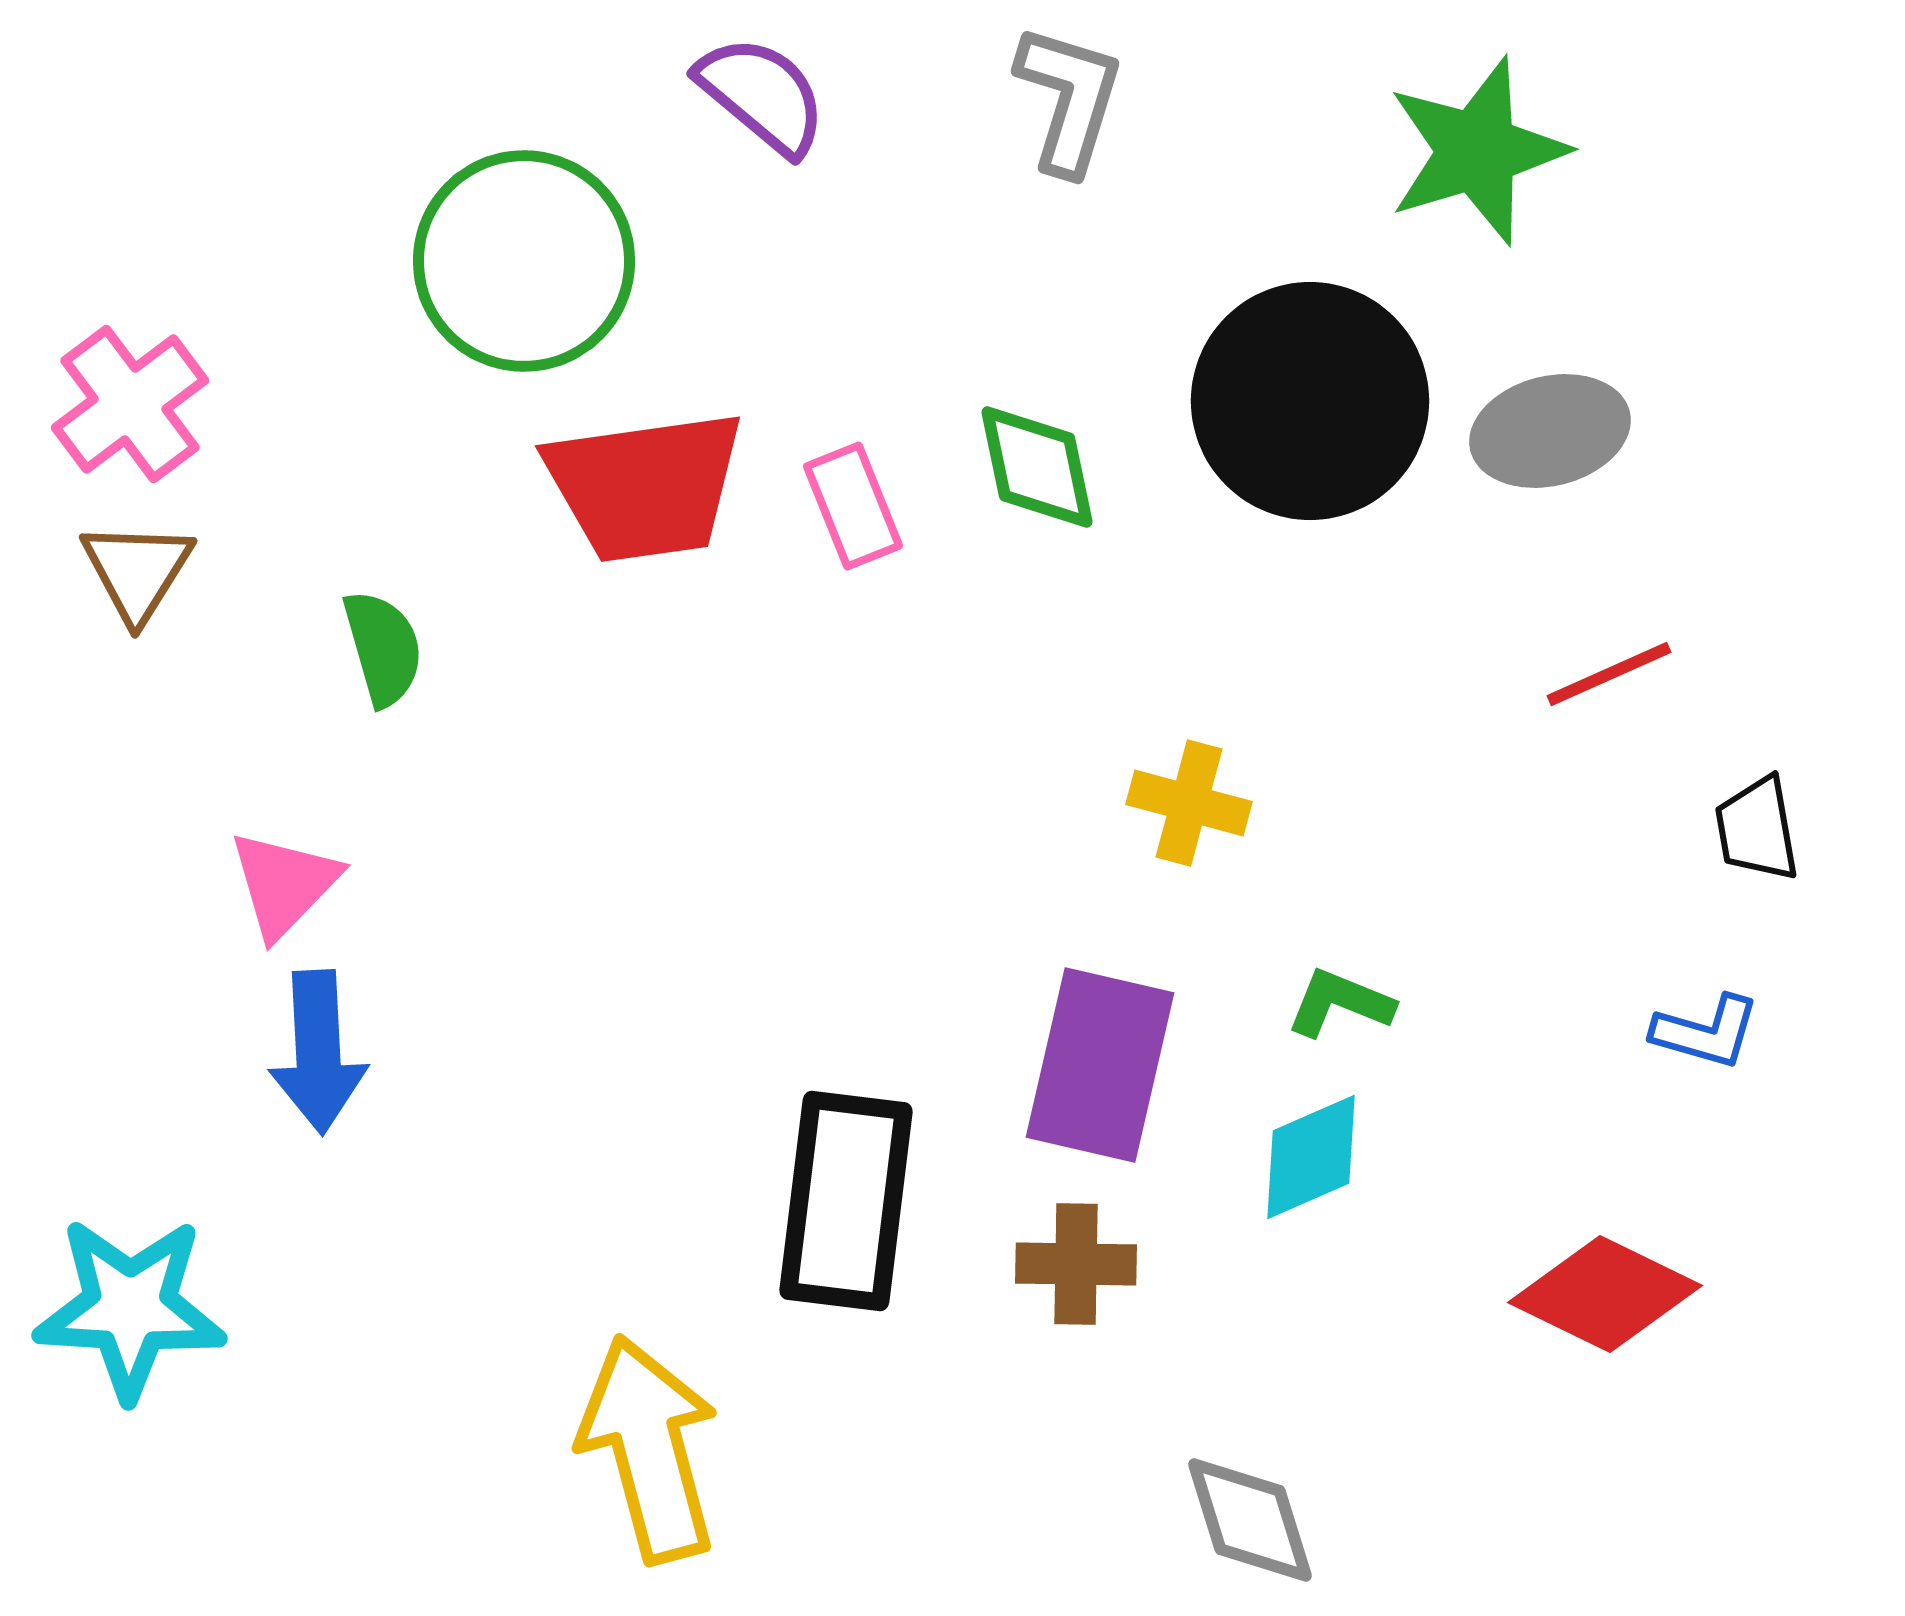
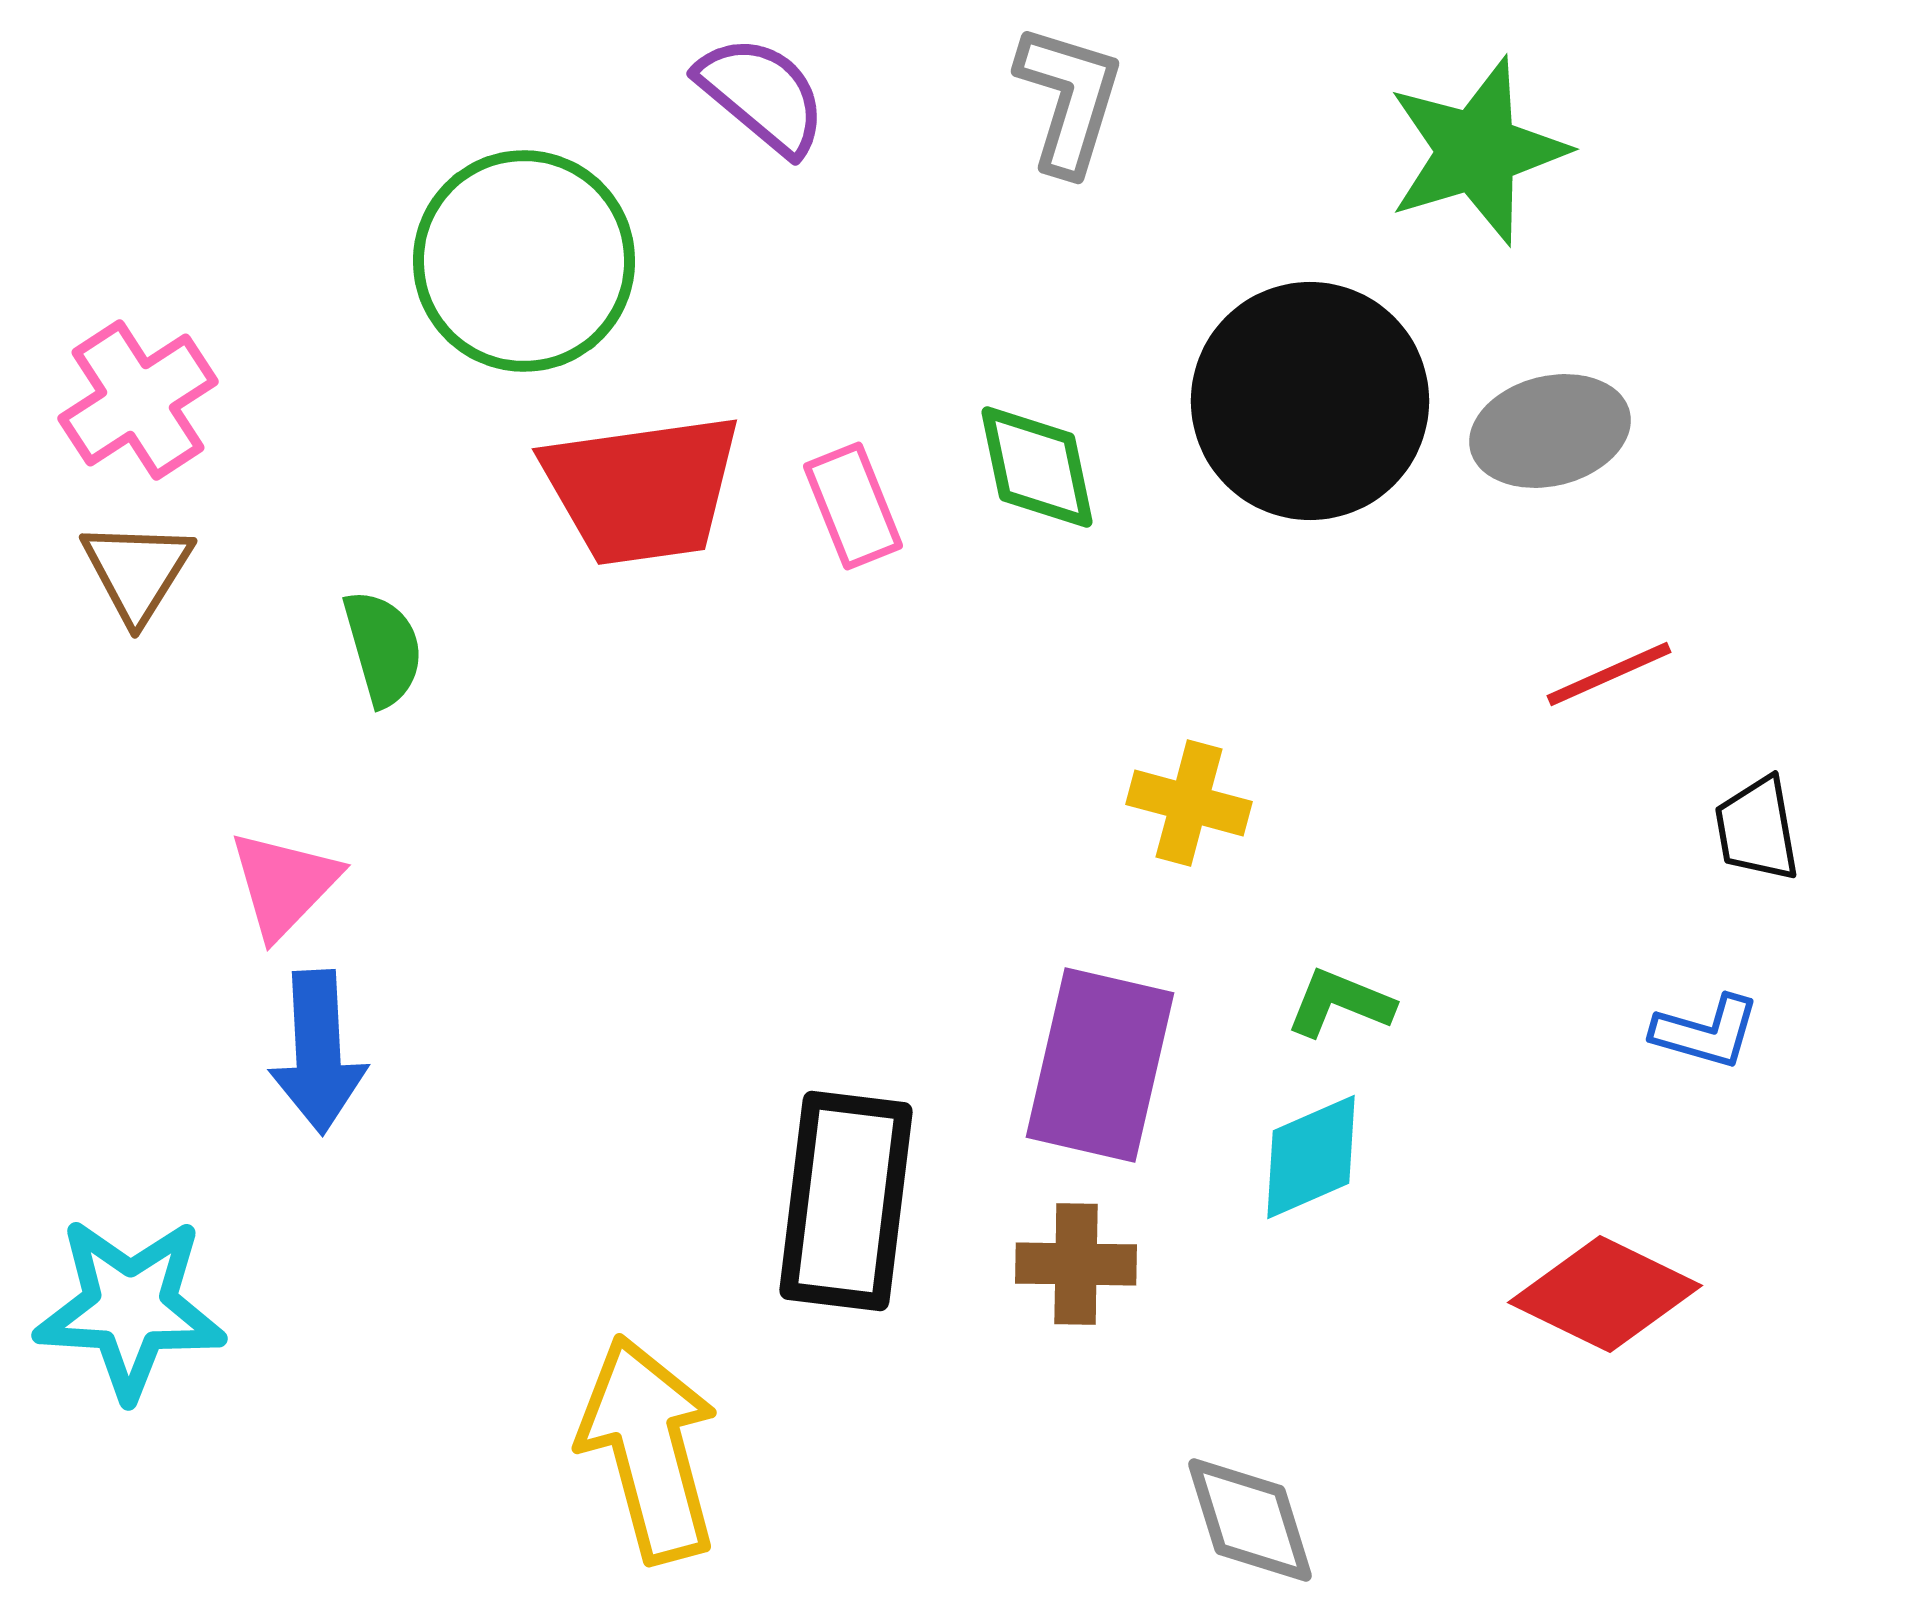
pink cross: moved 8 px right, 4 px up; rotated 4 degrees clockwise
red trapezoid: moved 3 px left, 3 px down
